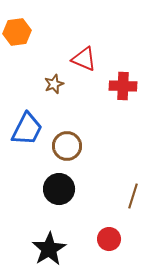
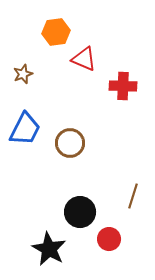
orange hexagon: moved 39 px right
brown star: moved 31 px left, 10 px up
blue trapezoid: moved 2 px left
brown circle: moved 3 px right, 3 px up
black circle: moved 21 px right, 23 px down
black star: rotated 12 degrees counterclockwise
